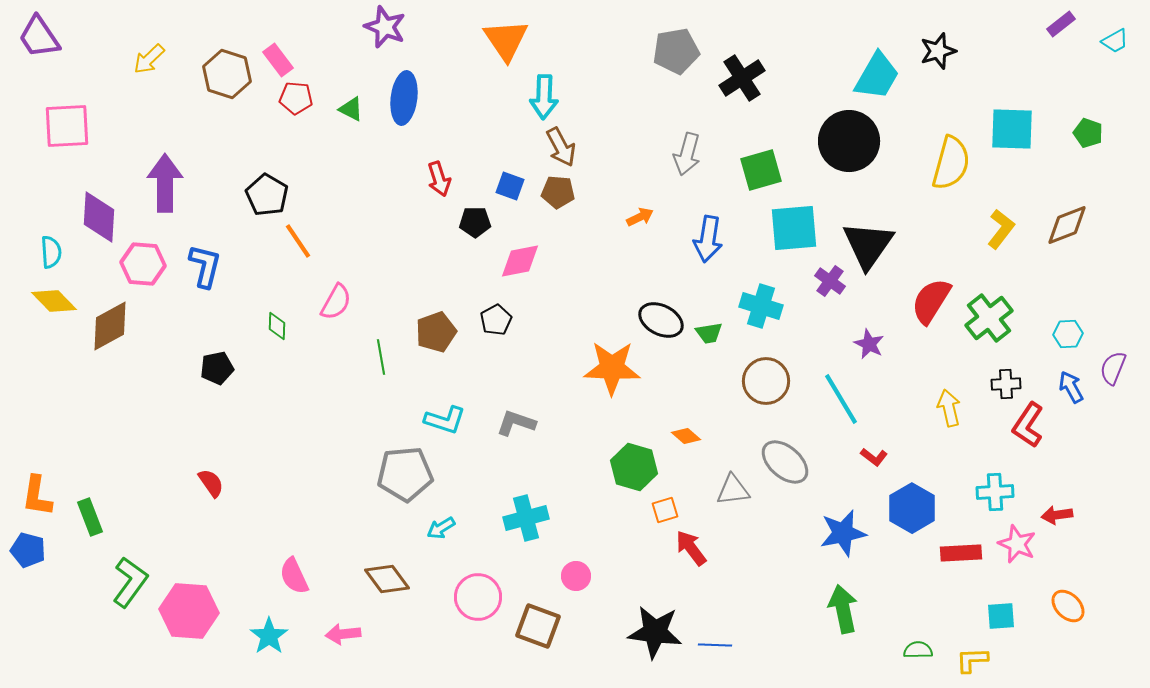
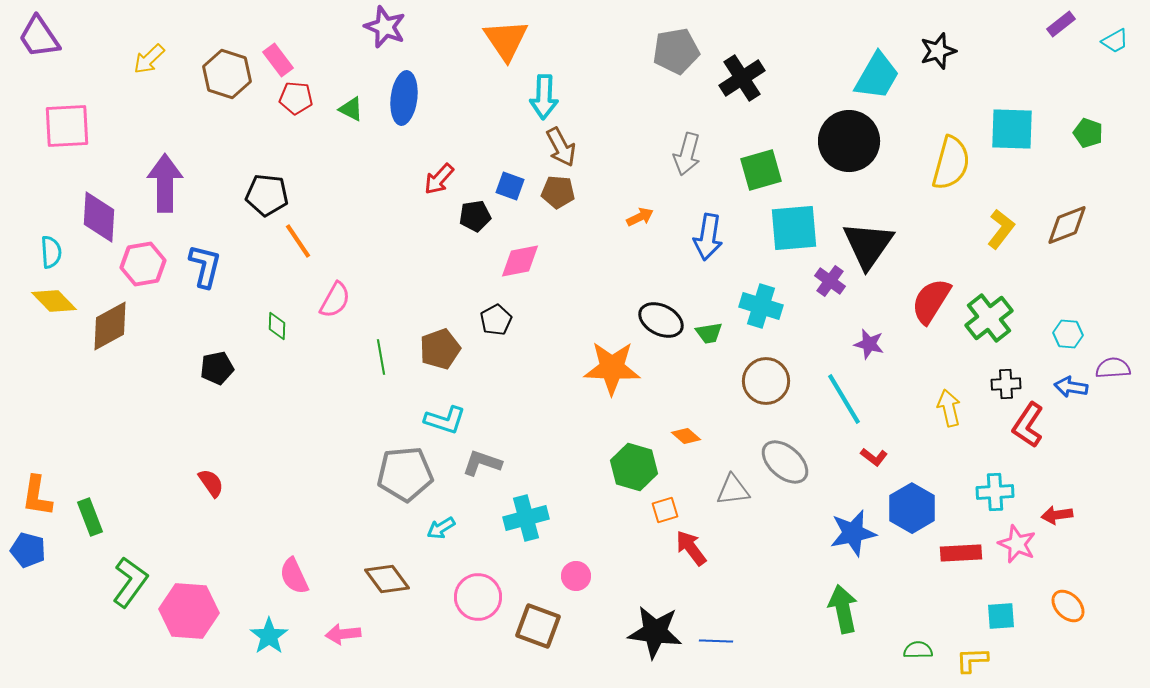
red arrow at (439, 179): rotated 60 degrees clockwise
black pentagon at (267, 195): rotated 24 degrees counterclockwise
black pentagon at (475, 222): moved 6 px up; rotated 8 degrees counterclockwise
blue arrow at (708, 239): moved 2 px up
pink hexagon at (143, 264): rotated 15 degrees counterclockwise
pink semicircle at (336, 302): moved 1 px left, 2 px up
brown pentagon at (436, 332): moved 4 px right, 17 px down
cyan hexagon at (1068, 334): rotated 8 degrees clockwise
purple star at (869, 344): rotated 12 degrees counterclockwise
purple semicircle at (1113, 368): rotated 64 degrees clockwise
blue arrow at (1071, 387): rotated 52 degrees counterclockwise
cyan line at (841, 399): moved 3 px right
gray L-shape at (516, 423): moved 34 px left, 40 px down
blue star at (843, 533): moved 10 px right
blue line at (715, 645): moved 1 px right, 4 px up
